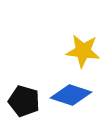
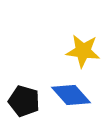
blue diamond: rotated 30 degrees clockwise
